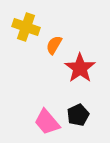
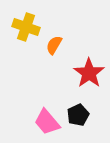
red star: moved 9 px right, 5 px down
